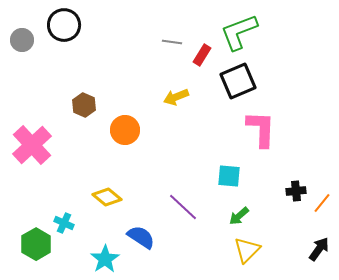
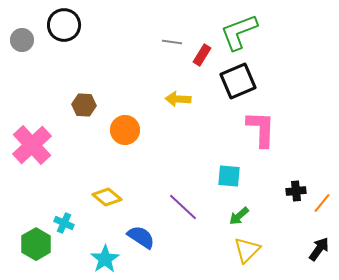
yellow arrow: moved 2 px right, 2 px down; rotated 25 degrees clockwise
brown hexagon: rotated 20 degrees counterclockwise
